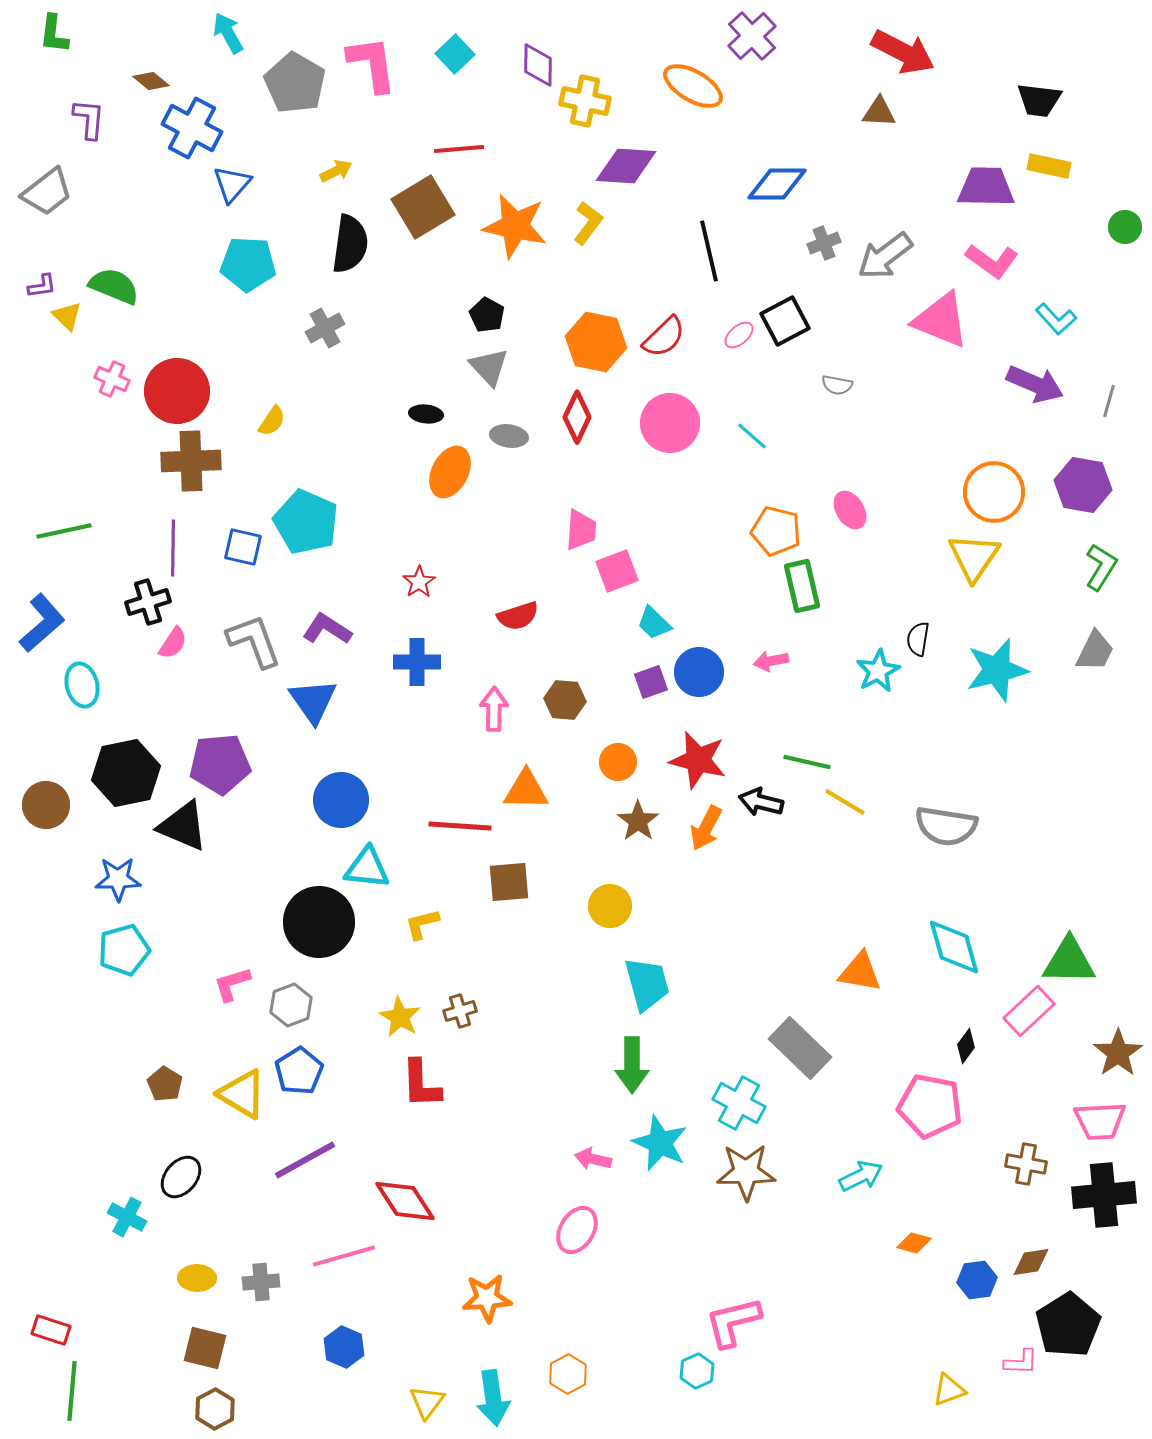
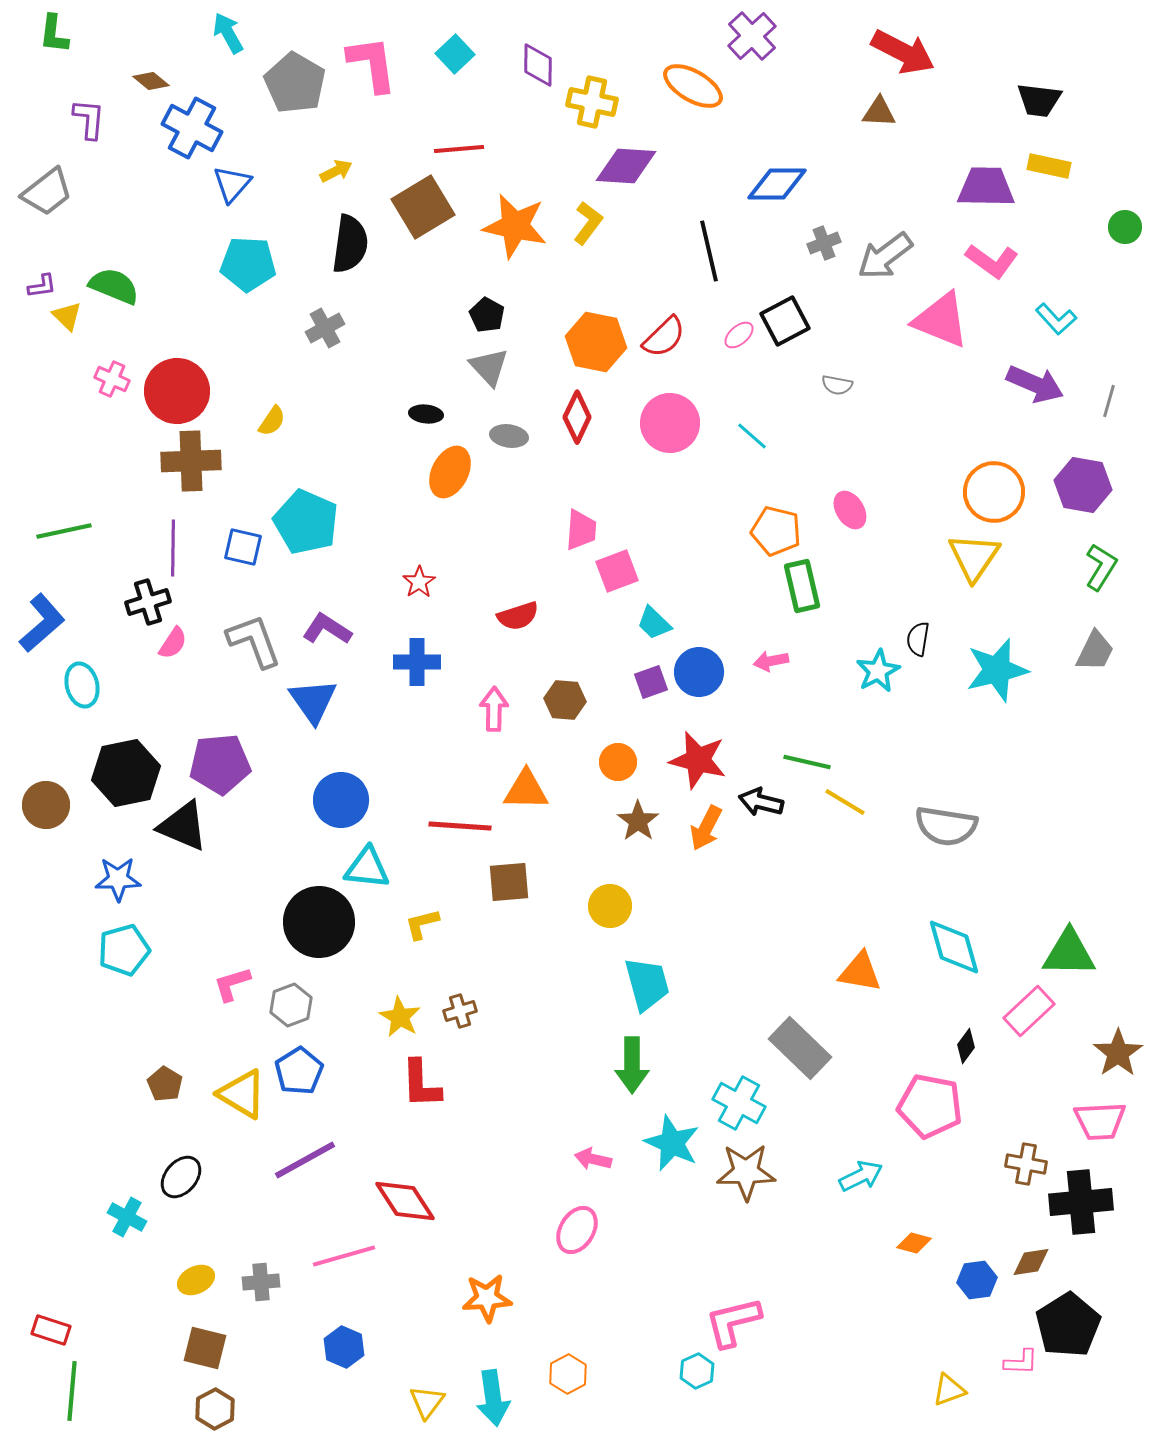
yellow cross at (585, 101): moved 7 px right, 1 px down
green triangle at (1069, 961): moved 8 px up
cyan star at (660, 1143): moved 12 px right
black cross at (1104, 1195): moved 23 px left, 7 px down
yellow ellipse at (197, 1278): moved 1 px left, 2 px down; rotated 27 degrees counterclockwise
